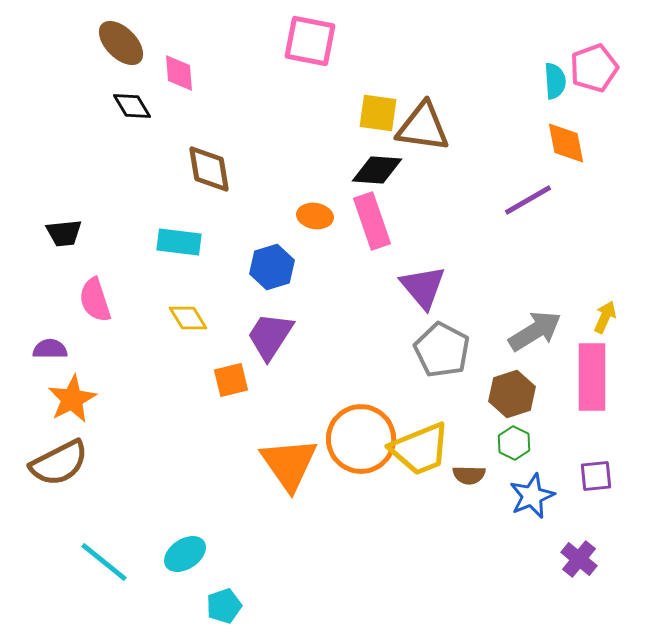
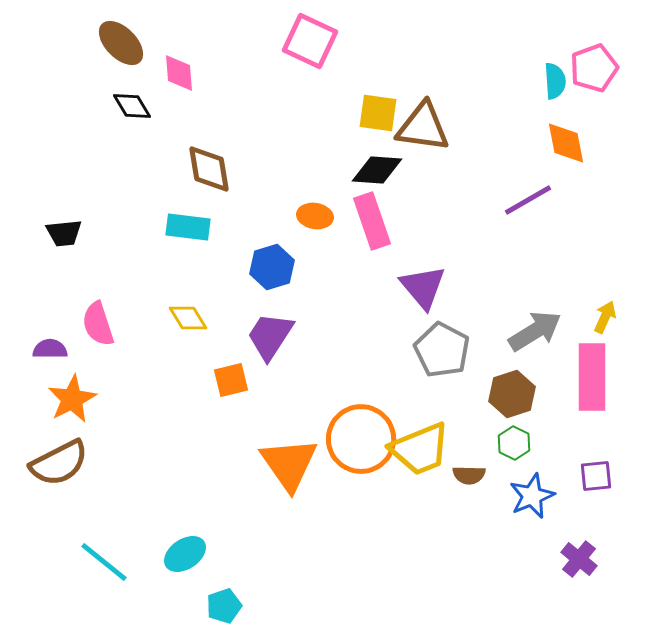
pink square at (310, 41): rotated 14 degrees clockwise
cyan rectangle at (179, 242): moved 9 px right, 15 px up
pink semicircle at (95, 300): moved 3 px right, 24 px down
